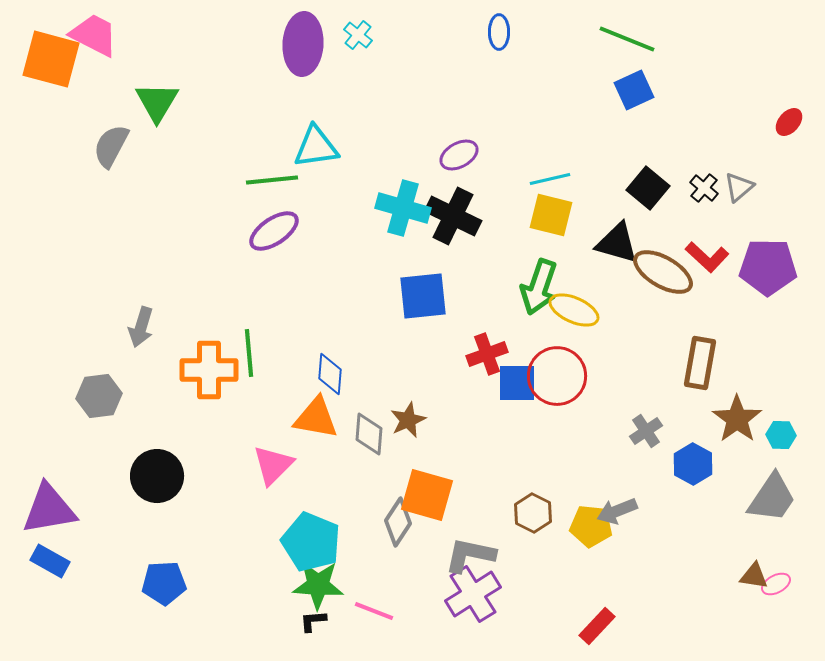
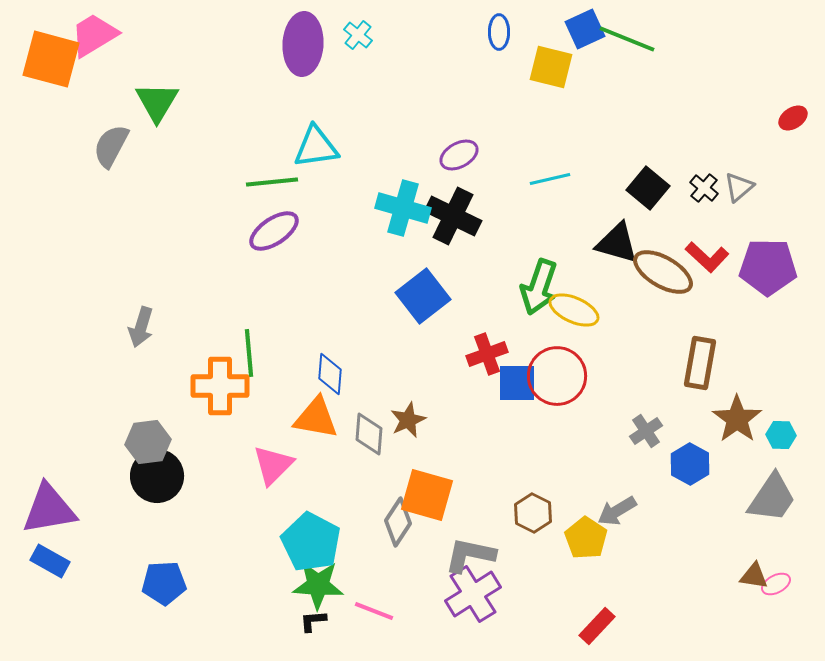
pink trapezoid at (94, 35): rotated 58 degrees counterclockwise
blue square at (634, 90): moved 49 px left, 61 px up
red ellipse at (789, 122): moved 4 px right, 4 px up; rotated 16 degrees clockwise
green line at (272, 180): moved 2 px down
yellow square at (551, 215): moved 148 px up
blue square at (423, 296): rotated 32 degrees counterclockwise
orange cross at (209, 370): moved 11 px right, 16 px down
gray hexagon at (99, 396): moved 49 px right, 46 px down
blue hexagon at (693, 464): moved 3 px left
gray arrow at (617, 511): rotated 9 degrees counterclockwise
yellow pentagon at (591, 526): moved 5 px left, 12 px down; rotated 27 degrees clockwise
cyan pentagon at (311, 542): rotated 6 degrees clockwise
